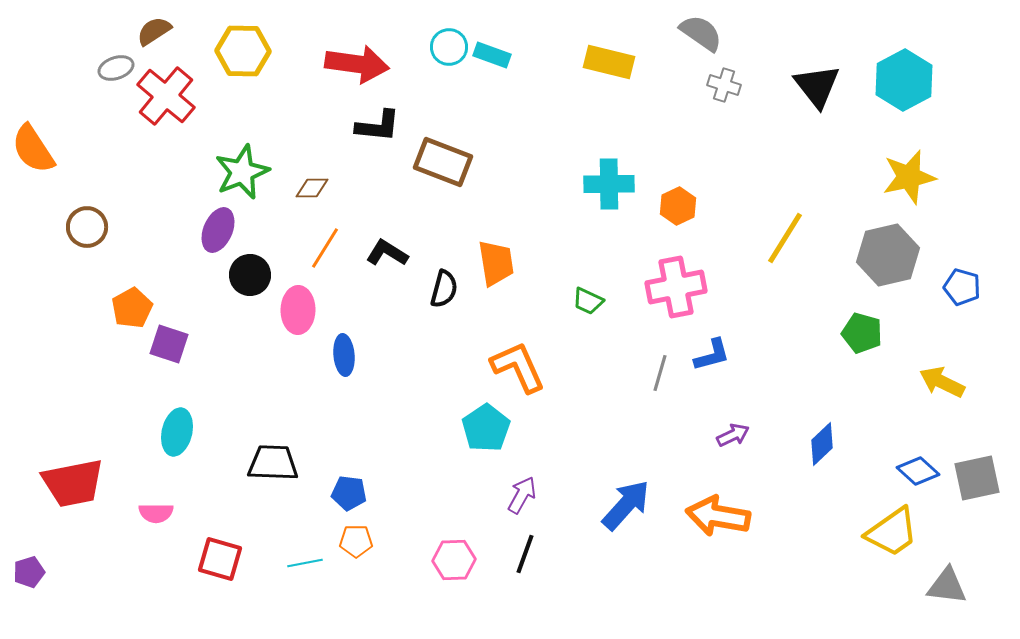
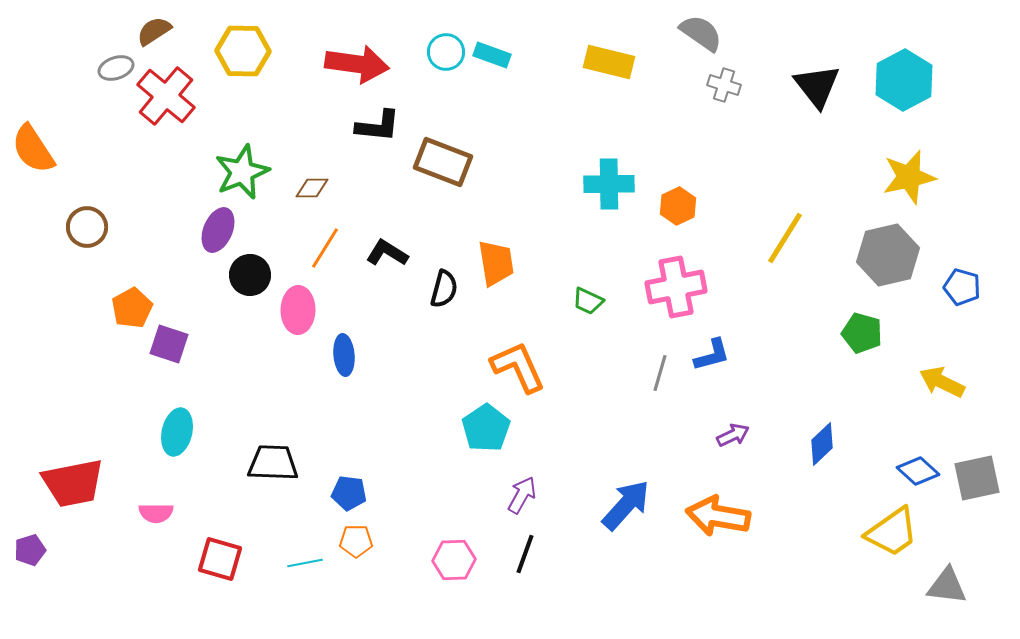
cyan circle at (449, 47): moved 3 px left, 5 px down
purple pentagon at (29, 572): moved 1 px right, 22 px up
